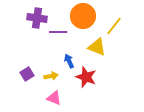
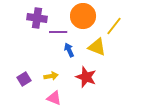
blue arrow: moved 11 px up
purple square: moved 3 px left, 5 px down
